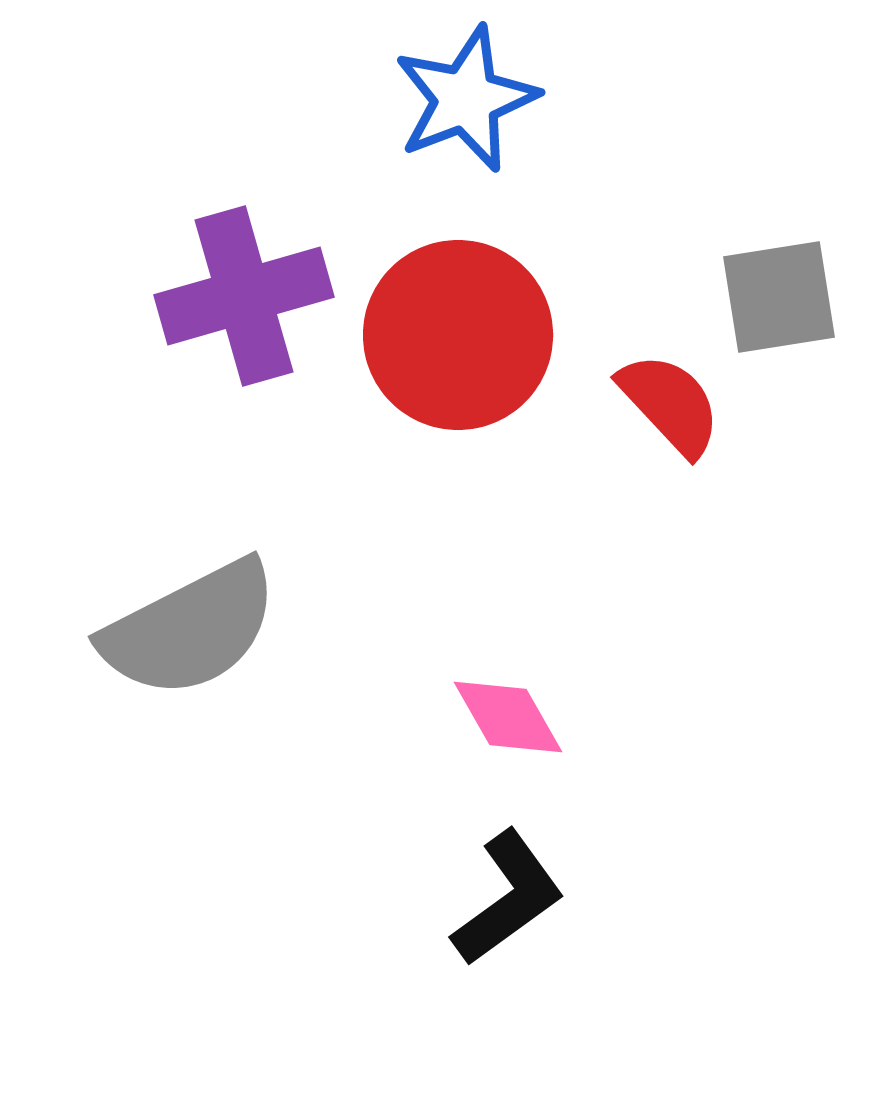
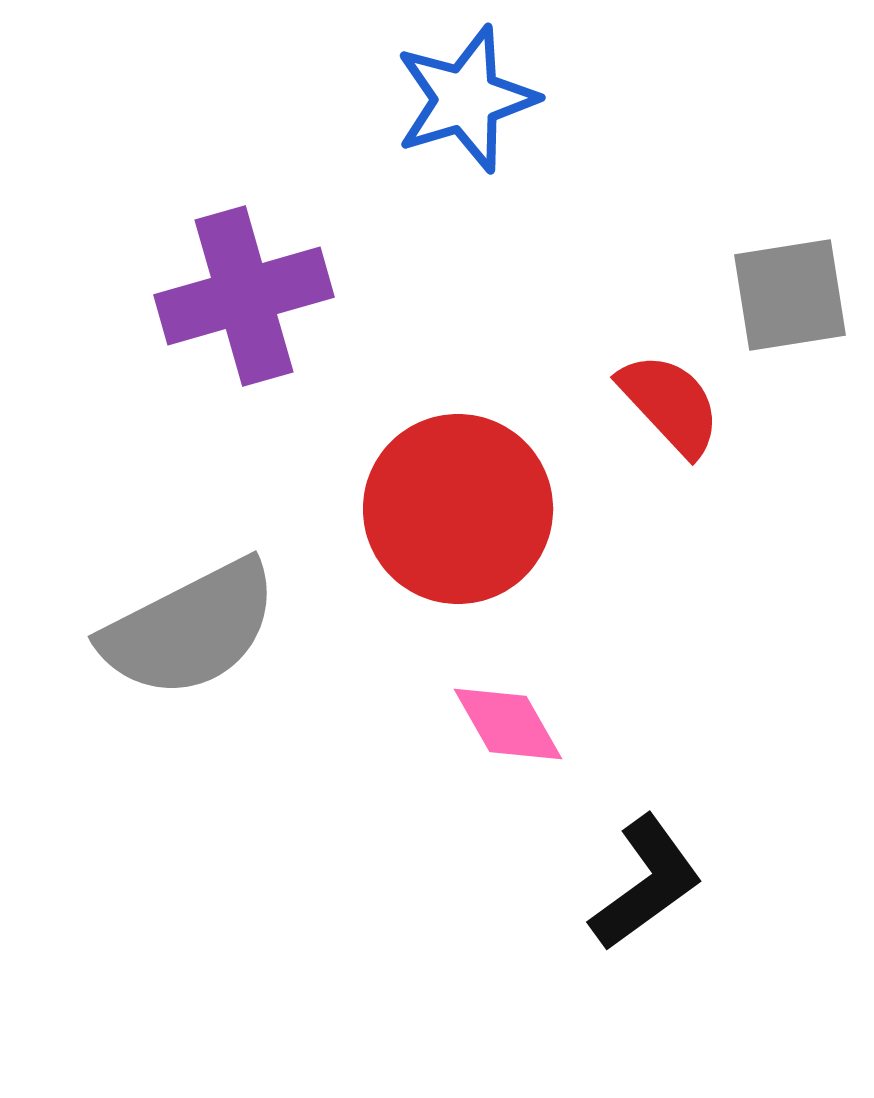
blue star: rotated 4 degrees clockwise
gray square: moved 11 px right, 2 px up
red circle: moved 174 px down
pink diamond: moved 7 px down
black L-shape: moved 138 px right, 15 px up
